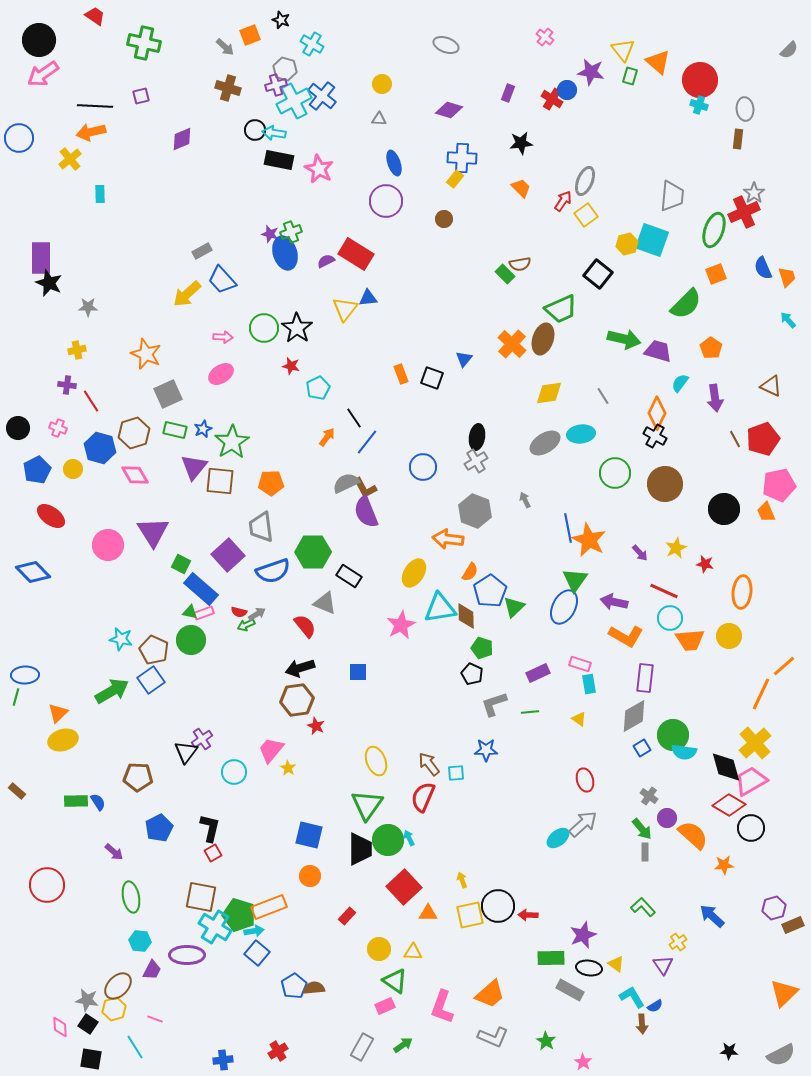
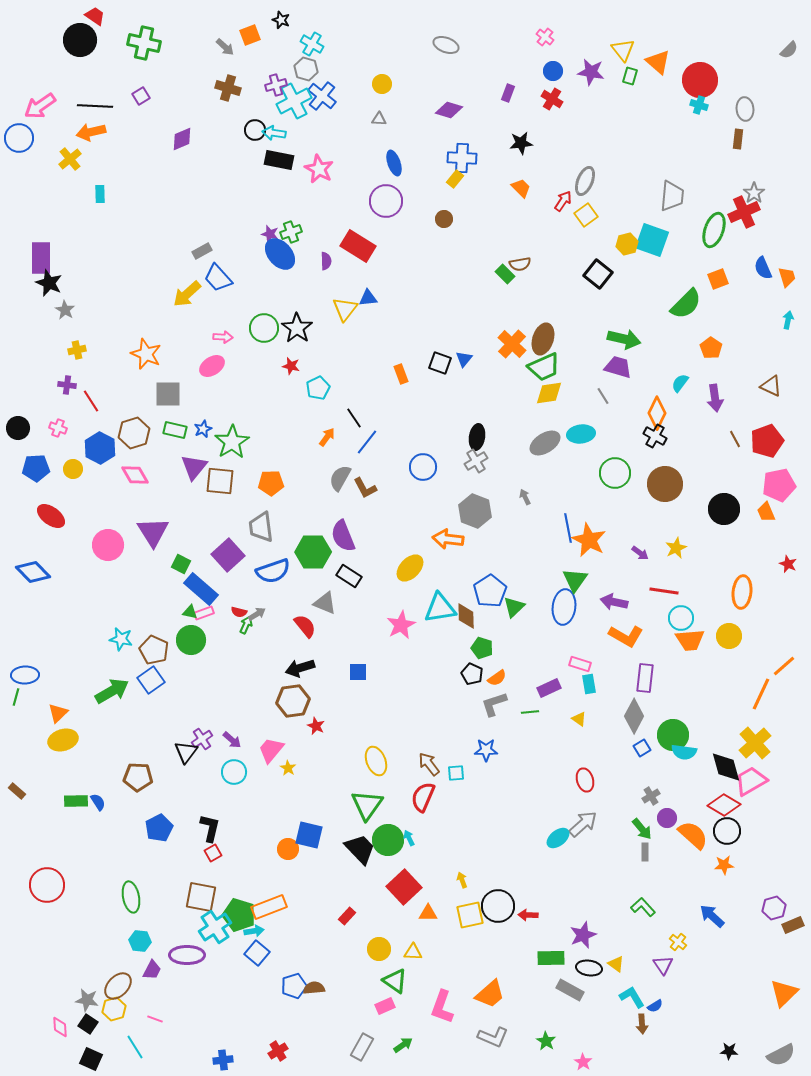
black circle at (39, 40): moved 41 px right
gray hexagon at (285, 69): moved 21 px right
pink arrow at (43, 74): moved 3 px left, 32 px down
blue circle at (567, 90): moved 14 px left, 19 px up
purple square at (141, 96): rotated 18 degrees counterclockwise
blue ellipse at (285, 253): moved 5 px left, 1 px down; rotated 24 degrees counterclockwise
red rectangle at (356, 254): moved 2 px right, 8 px up
purple semicircle at (326, 261): rotated 114 degrees clockwise
orange square at (716, 274): moved 2 px right, 5 px down
blue trapezoid at (222, 280): moved 4 px left, 2 px up
gray star at (88, 307): moved 23 px left, 3 px down; rotated 30 degrees clockwise
green trapezoid at (561, 309): moved 17 px left, 58 px down
cyan arrow at (788, 320): rotated 54 degrees clockwise
purple trapezoid at (658, 351): moved 40 px left, 16 px down
pink ellipse at (221, 374): moved 9 px left, 8 px up
black square at (432, 378): moved 8 px right, 15 px up
gray square at (168, 394): rotated 24 degrees clockwise
red pentagon at (763, 439): moved 4 px right, 2 px down
blue hexagon at (100, 448): rotated 12 degrees clockwise
blue pentagon at (37, 470): moved 1 px left, 2 px up; rotated 24 degrees clockwise
gray semicircle at (346, 483): moved 6 px left, 5 px up; rotated 36 degrees counterclockwise
gray arrow at (525, 500): moved 3 px up
purple semicircle at (366, 512): moved 23 px left, 24 px down
purple arrow at (640, 553): rotated 12 degrees counterclockwise
red star at (705, 564): moved 83 px right; rotated 12 degrees clockwise
orange semicircle at (470, 572): moved 27 px right, 106 px down; rotated 24 degrees clockwise
yellow ellipse at (414, 573): moved 4 px left, 5 px up; rotated 12 degrees clockwise
red line at (664, 591): rotated 16 degrees counterclockwise
blue ellipse at (564, 607): rotated 20 degrees counterclockwise
cyan circle at (670, 618): moved 11 px right
green arrow at (246, 625): rotated 138 degrees clockwise
purple rectangle at (538, 673): moved 11 px right, 15 px down
brown hexagon at (297, 700): moved 4 px left, 1 px down
gray diamond at (634, 716): rotated 32 degrees counterclockwise
gray cross at (649, 796): moved 2 px right; rotated 24 degrees clockwise
red diamond at (729, 805): moved 5 px left
black circle at (751, 828): moved 24 px left, 3 px down
black trapezoid at (360, 849): rotated 44 degrees counterclockwise
purple arrow at (114, 852): moved 118 px right, 112 px up
orange circle at (310, 876): moved 22 px left, 27 px up
cyan cross at (215, 927): rotated 24 degrees clockwise
yellow cross at (678, 942): rotated 18 degrees counterclockwise
blue pentagon at (294, 986): rotated 15 degrees clockwise
black square at (91, 1059): rotated 15 degrees clockwise
